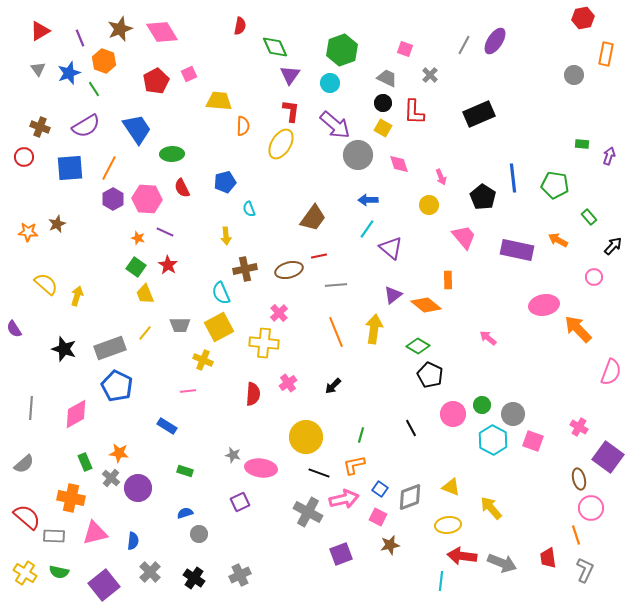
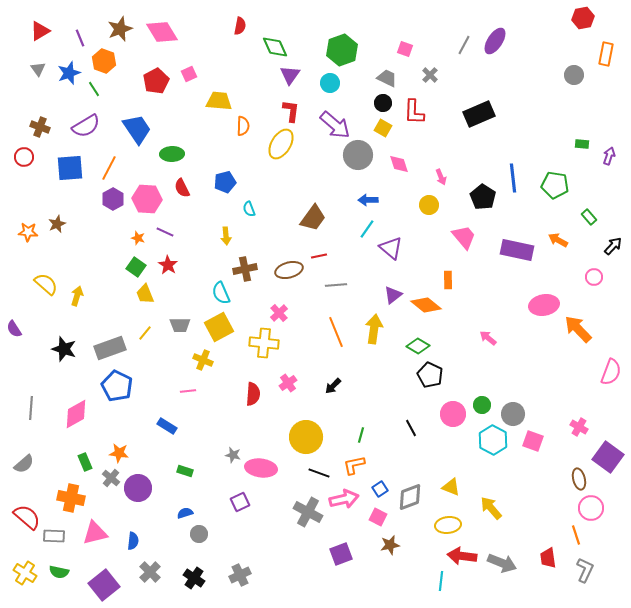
blue square at (380, 489): rotated 21 degrees clockwise
